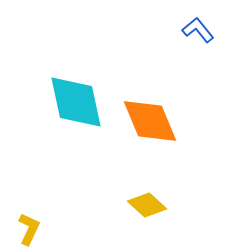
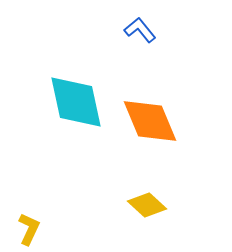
blue L-shape: moved 58 px left
